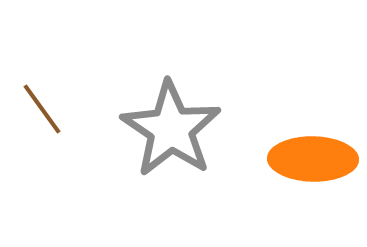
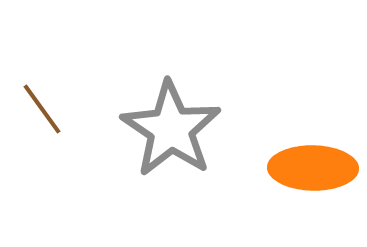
orange ellipse: moved 9 px down
